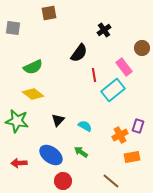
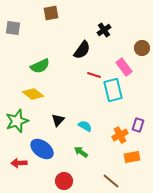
brown square: moved 2 px right
black semicircle: moved 3 px right, 3 px up
green semicircle: moved 7 px right, 1 px up
red line: rotated 64 degrees counterclockwise
cyan rectangle: rotated 65 degrees counterclockwise
green star: rotated 30 degrees counterclockwise
purple rectangle: moved 1 px up
blue ellipse: moved 9 px left, 6 px up
red circle: moved 1 px right
